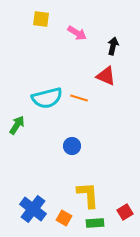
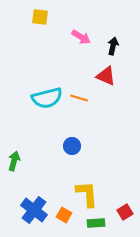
yellow square: moved 1 px left, 2 px up
pink arrow: moved 4 px right, 4 px down
green arrow: moved 3 px left, 36 px down; rotated 18 degrees counterclockwise
yellow L-shape: moved 1 px left, 1 px up
blue cross: moved 1 px right, 1 px down
orange square: moved 3 px up
green rectangle: moved 1 px right
